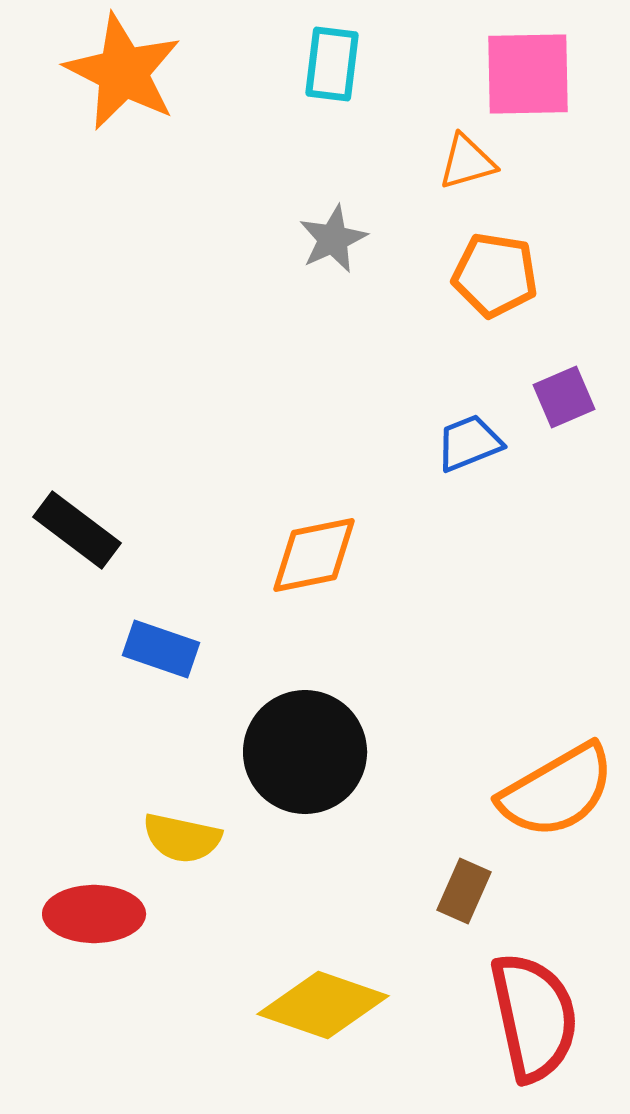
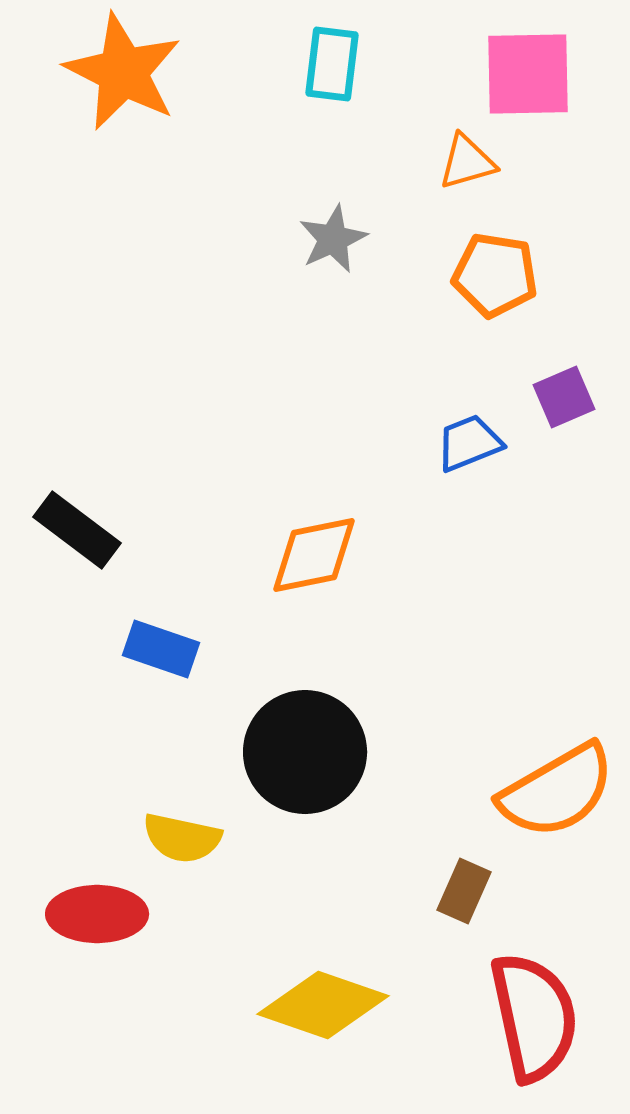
red ellipse: moved 3 px right
